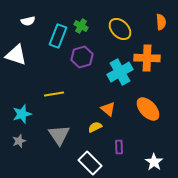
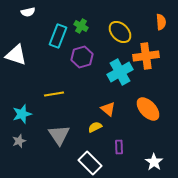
white semicircle: moved 9 px up
yellow ellipse: moved 3 px down
orange cross: moved 1 px left, 2 px up; rotated 10 degrees counterclockwise
